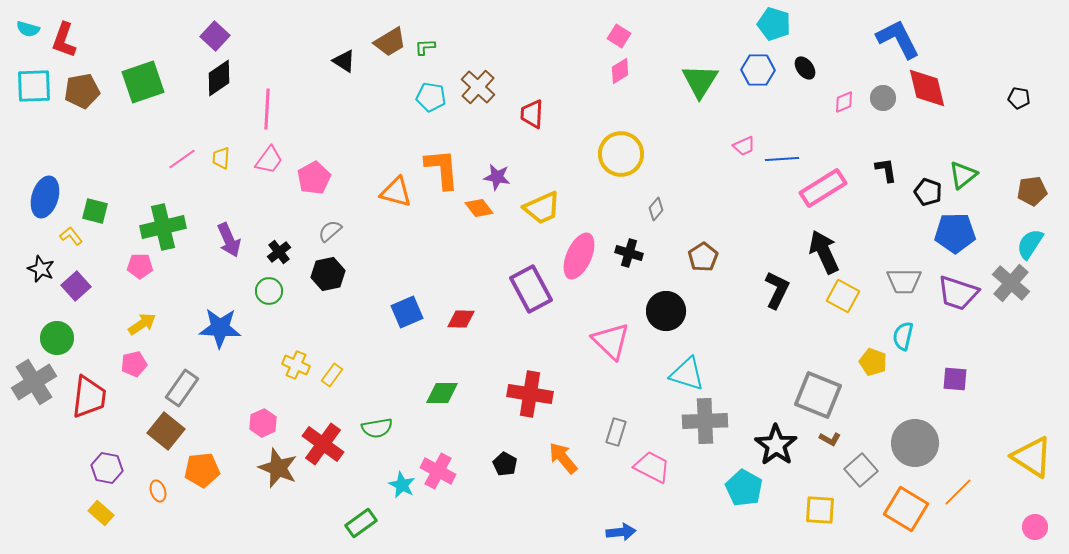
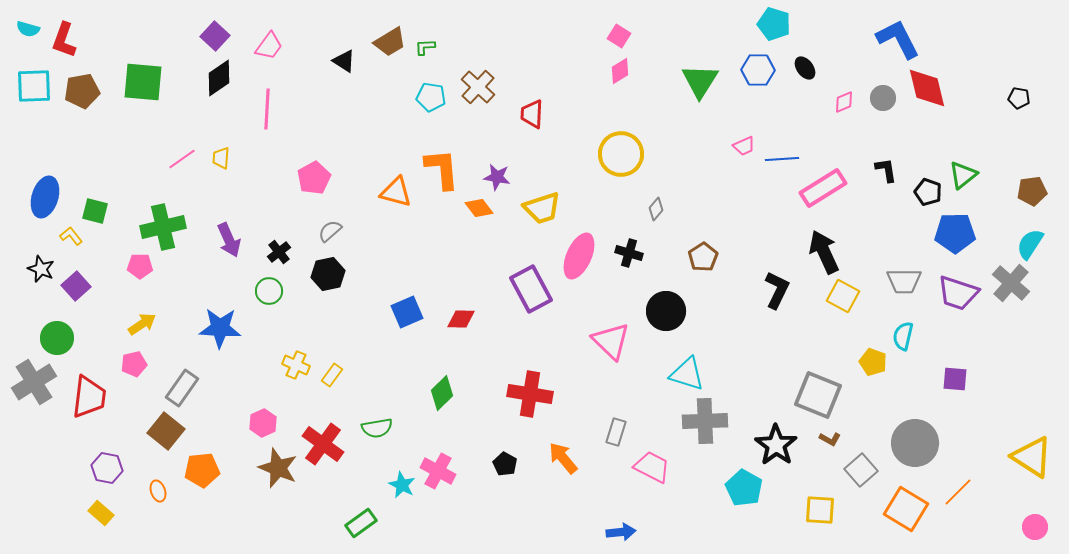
green square at (143, 82): rotated 24 degrees clockwise
pink trapezoid at (269, 160): moved 114 px up
yellow trapezoid at (542, 208): rotated 6 degrees clockwise
green diamond at (442, 393): rotated 44 degrees counterclockwise
